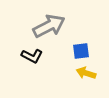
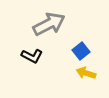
gray arrow: moved 2 px up
blue square: rotated 30 degrees counterclockwise
